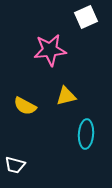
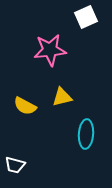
yellow triangle: moved 4 px left, 1 px down
